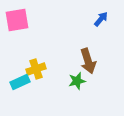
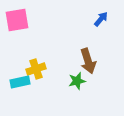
cyan rectangle: rotated 12 degrees clockwise
